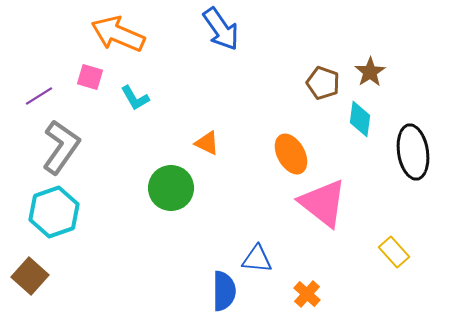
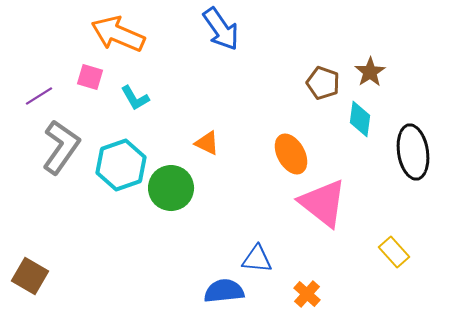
cyan hexagon: moved 67 px right, 47 px up
brown square: rotated 12 degrees counterclockwise
blue semicircle: rotated 96 degrees counterclockwise
